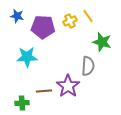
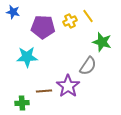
blue star: moved 4 px left, 4 px up
gray semicircle: rotated 30 degrees clockwise
